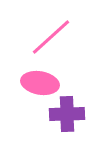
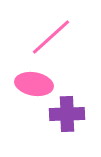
pink ellipse: moved 6 px left, 1 px down
